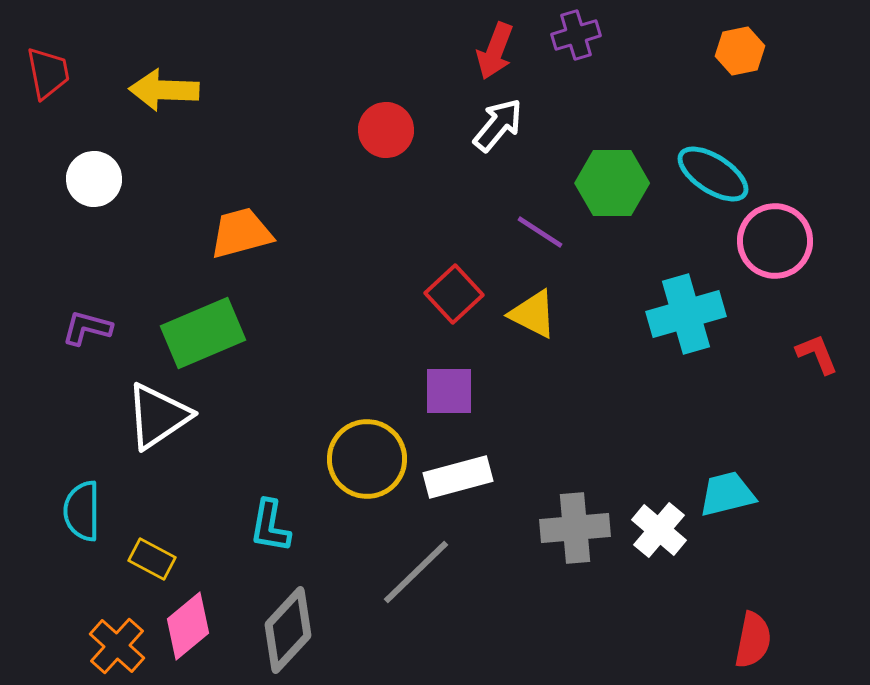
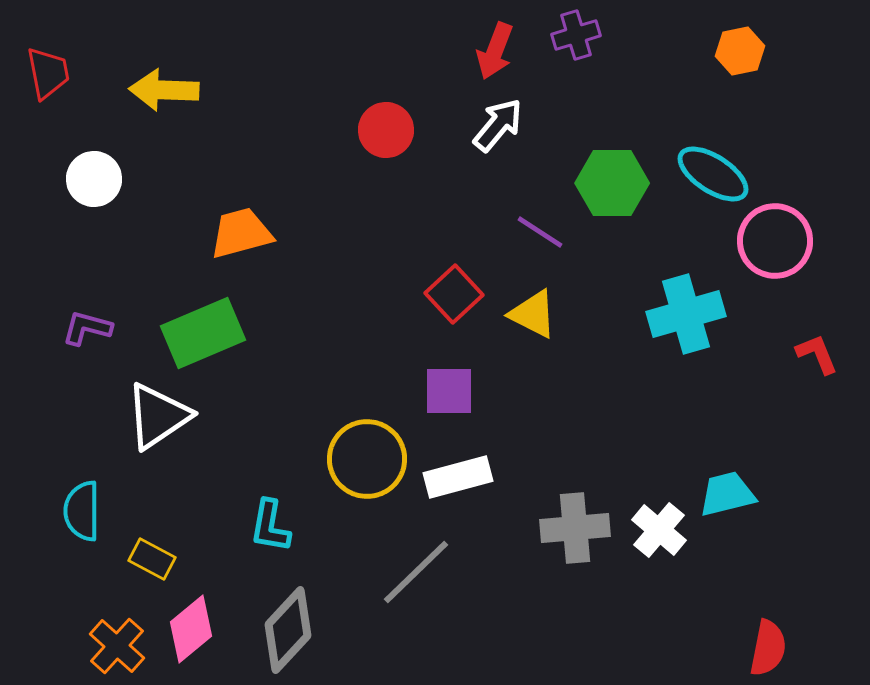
pink diamond: moved 3 px right, 3 px down
red semicircle: moved 15 px right, 8 px down
